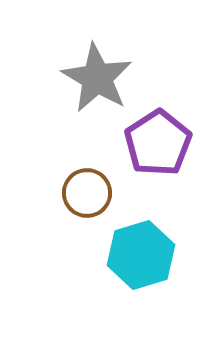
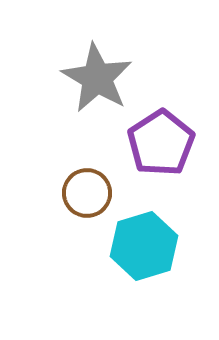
purple pentagon: moved 3 px right
cyan hexagon: moved 3 px right, 9 px up
